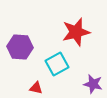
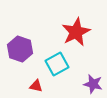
red star: rotated 12 degrees counterclockwise
purple hexagon: moved 2 px down; rotated 15 degrees clockwise
red triangle: moved 2 px up
